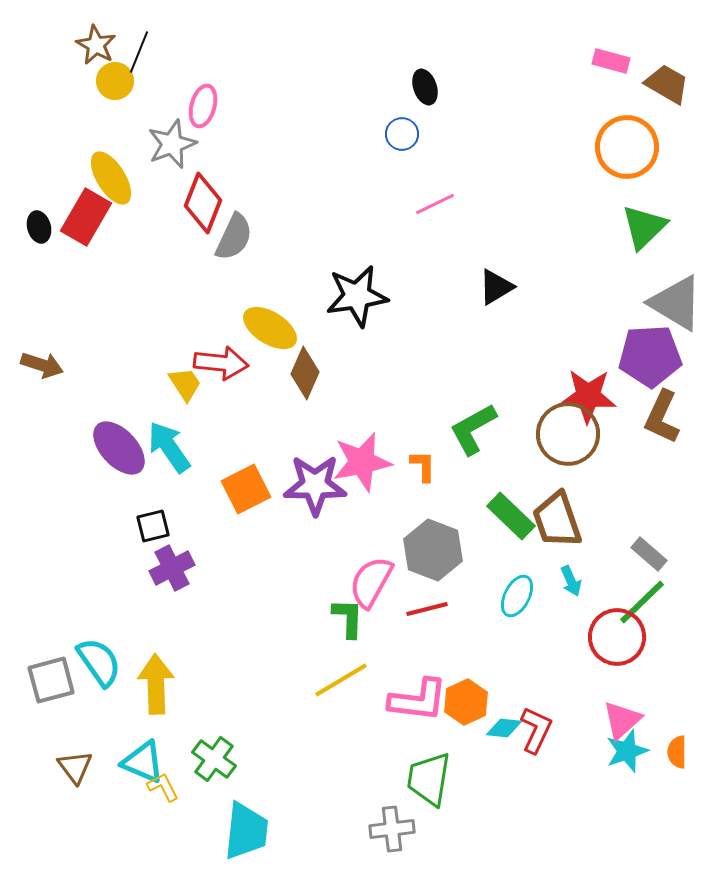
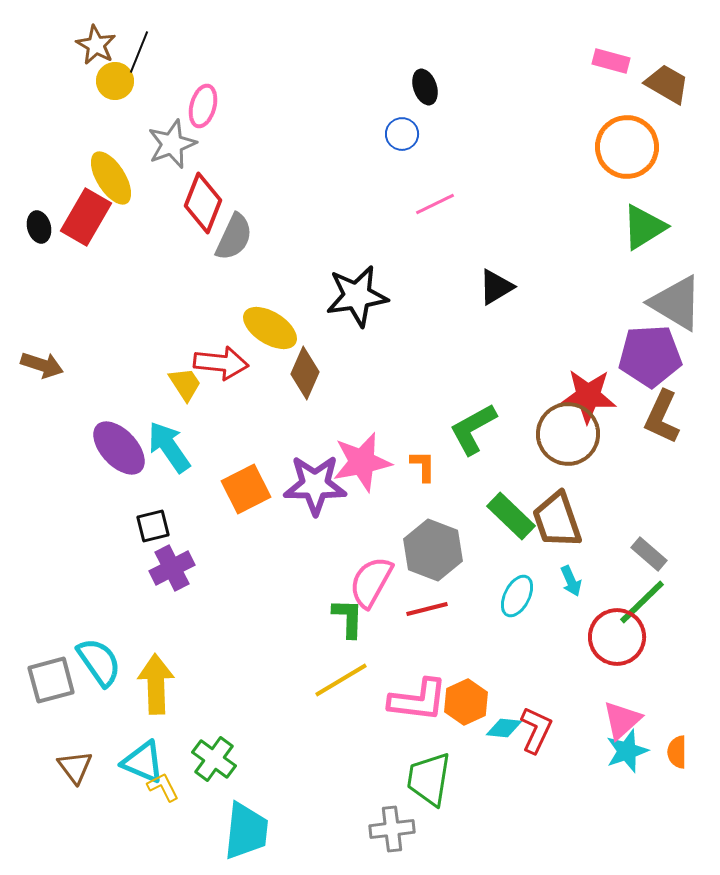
green triangle at (644, 227): rotated 12 degrees clockwise
